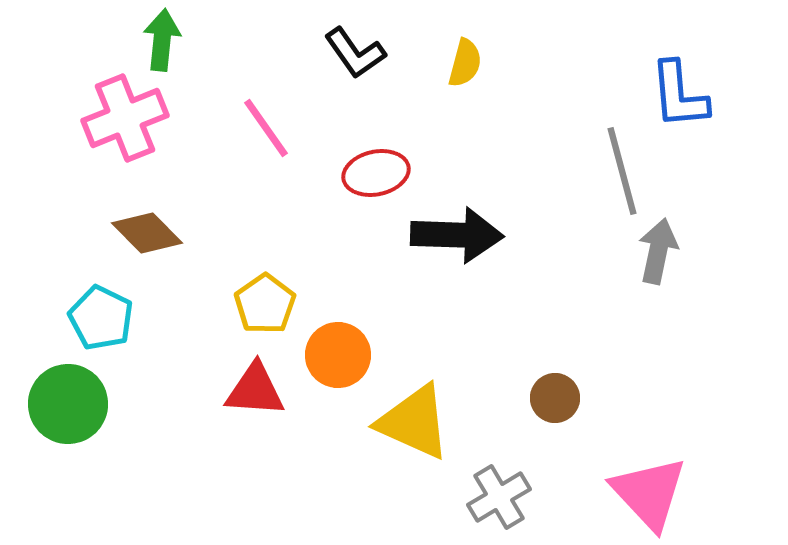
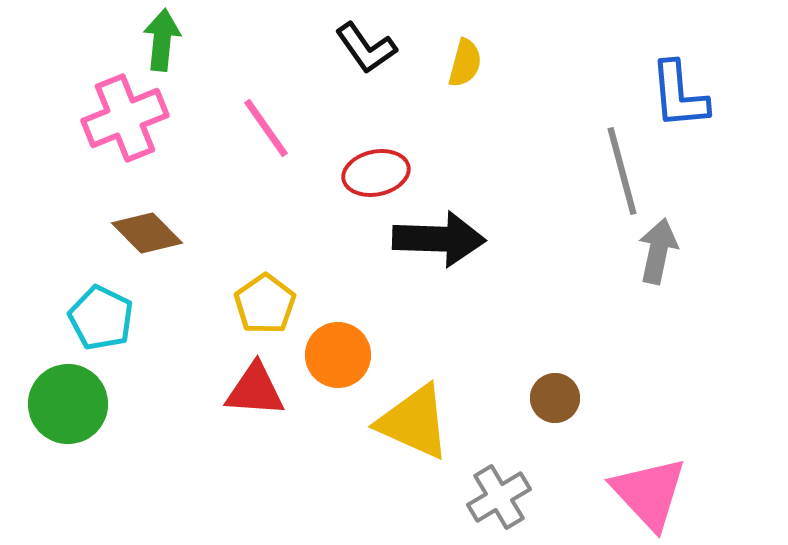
black L-shape: moved 11 px right, 5 px up
black arrow: moved 18 px left, 4 px down
